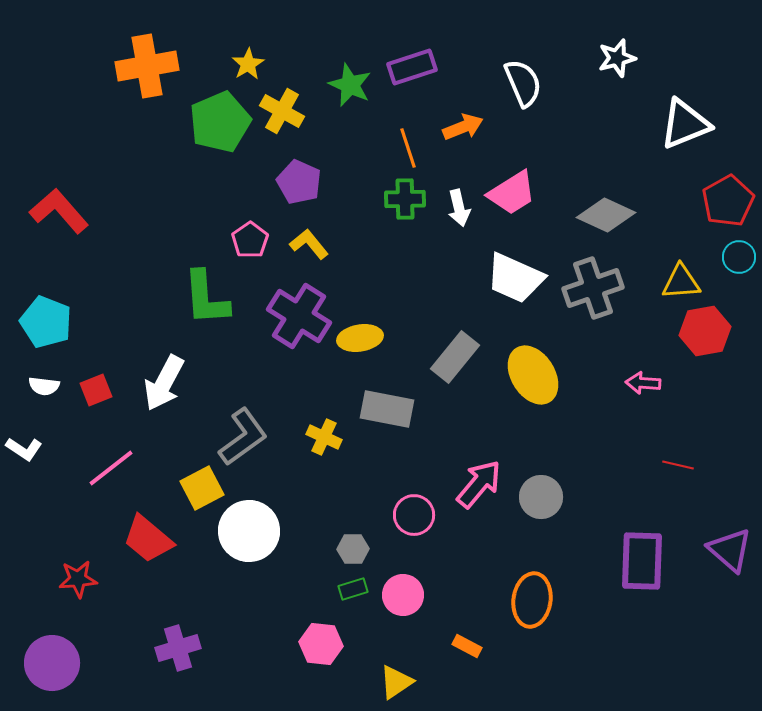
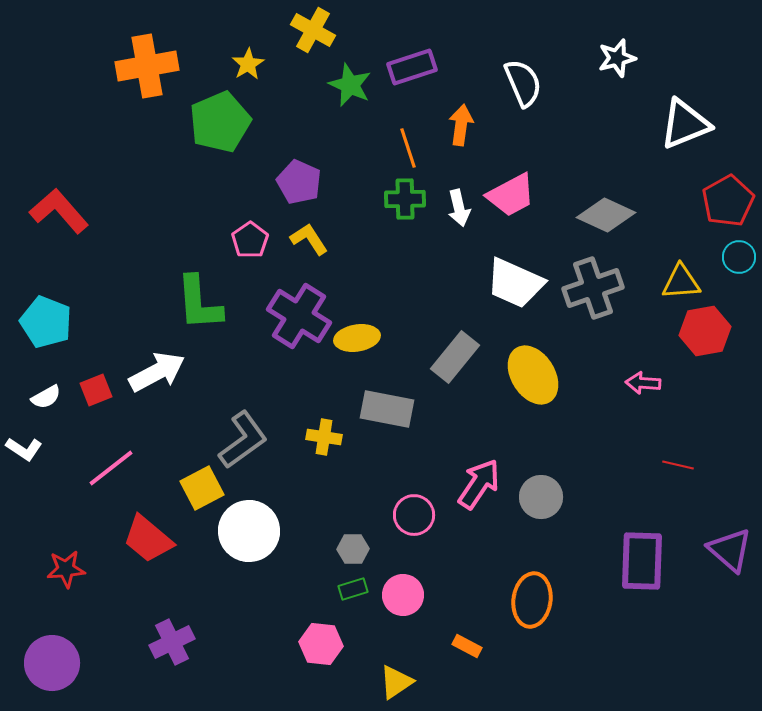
yellow cross at (282, 111): moved 31 px right, 81 px up
orange arrow at (463, 127): moved 2 px left, 2 px up; rotated 60 degrees counterclockwise
pink trapezoid at (512, 193): moved 1 px left, 2 px down; rotated 4 degrees clockwise
yellow L-shape at (309, 244): moved 5 px up; rotated 6 degrees clockwise
white trapezoid at (515, 278): moved 5 px down
green L-shape at (206, 298): moved 7 px left, 5 px down
yellow ellipse at (360, 338): moved 3 px left
white arrow at (164, 383): moved 7 px left, 11 px up; rotated 146 degrees counterclockwise
white semicircle at (44, 386): moved 2 px right, 11 px down; rotated 36 degrees counterclockwise
gray L-shape at (243, 437): moved 3 px down
yellow cross at (324, 437): rotated 16 degrees counterclockwise
pink arrow at (479, 484): rotated 6 degrees counterclockwise
red star at (78, 579): moved 12 px left, 10 px up
purple cross at (178, 648): moved 6 px left, 6 px up; rotated 9 degrees counterclockwise
